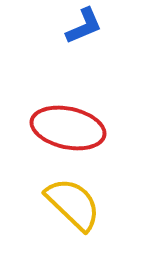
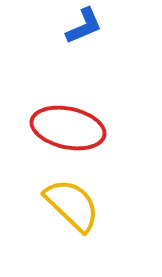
yellow semicircle: moved 1 px left, 1 px down
